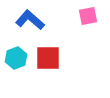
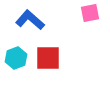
pink square: moved 2 px right, 3 px up
